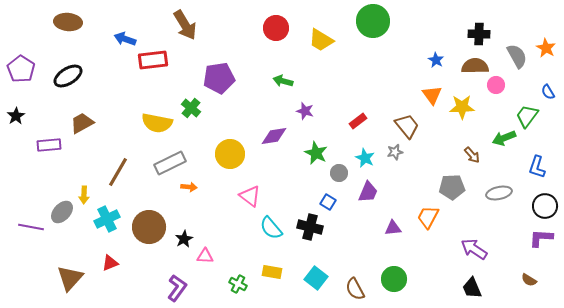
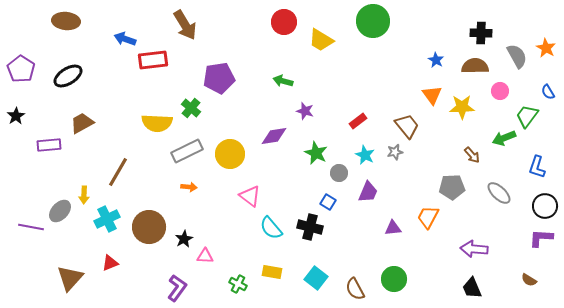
brown ellipse at (68, 22): moved 2 px left, 1 px up
red circle at (276, 28): moved 8 px right, 6 px up
black cross at (479, 34): moved 2 px right, 1 px up
pink circle at (496, 85): moved 4 px right, 6 px down
yellow semicircle at (157, 123): rotated 8 degrees counterclockwise
cyan star at (365, 158): moved 3 px up
gray rectangle at (170, 163): moved 17 px right, 12 px up
gray ellipse at (499, 193): rotated 55 degrees clockwise
gray ellipse at (62, 212): moved 2 px left, 1 px up
purple arrow at (474, 249): rotated 28 degrees counterclockwise
